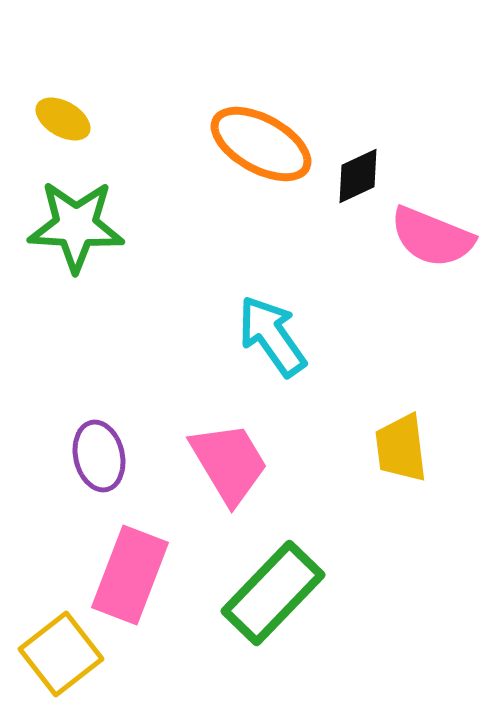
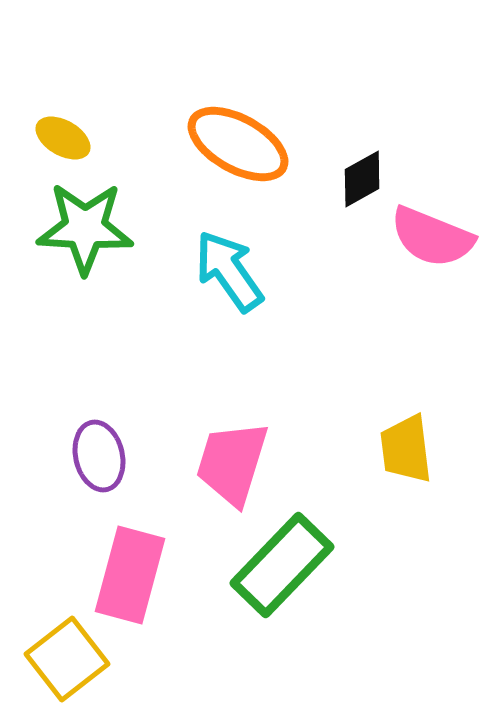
yellow ellipse: moved 19 px down
orange ellipse: moved 23 px left
black diamond: moved 4 px right, 3 px down; rotated 4 degrees counterclockwise
green star: moved 9 px right, 2 px down
cyan arrow: moved 43 px left, 65 px up
yellow trapezoid: moved 5 px right, 1 px down
pink trapezoid: moved 3 px right; rotated 132 degrees counterclockwise
pink rectangle: rotated 6 degrees counterclockwise
green rectangle: moved 9 px right, 28 px up
yellow square: moved 6 px right, 5 px down
